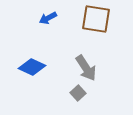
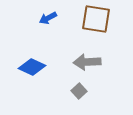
gray arrow: moved 1 px right, 6 px up; rotated 120 degrees clockwise
gray square: moved 1 px right, 2 px up
